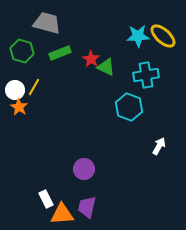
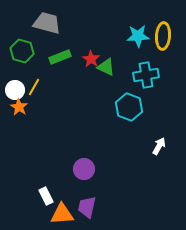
yellow ellipse: rotated 52 degrees clockwise
green rectangle: moved 4 px down
white rectangle: moved 3 px up
